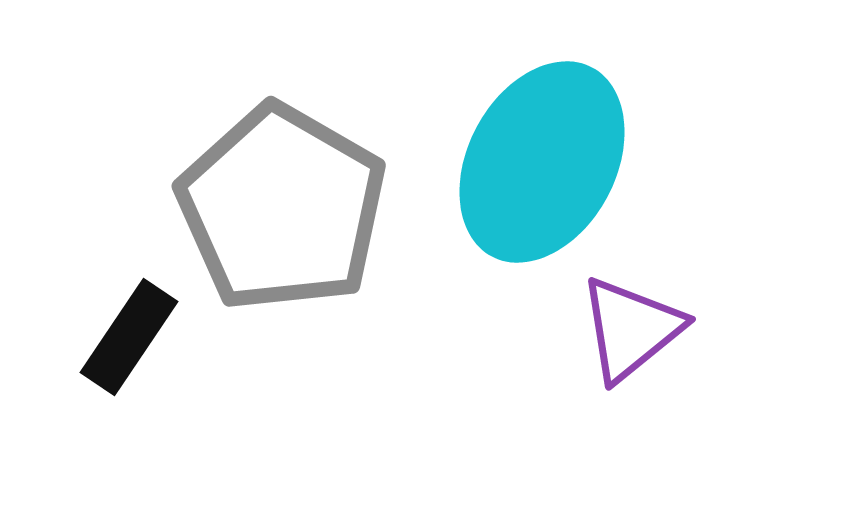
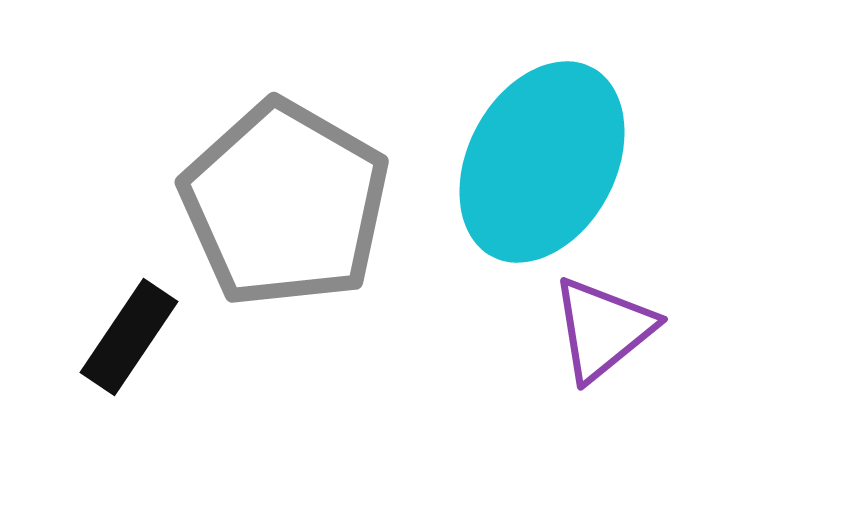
gray pentagon: moved 3 px right, 4 px up
purple triangle: moved 28 px left
